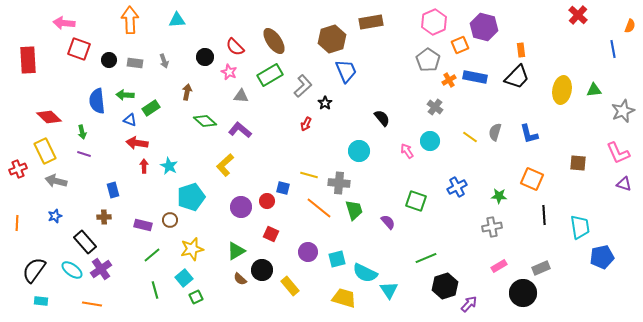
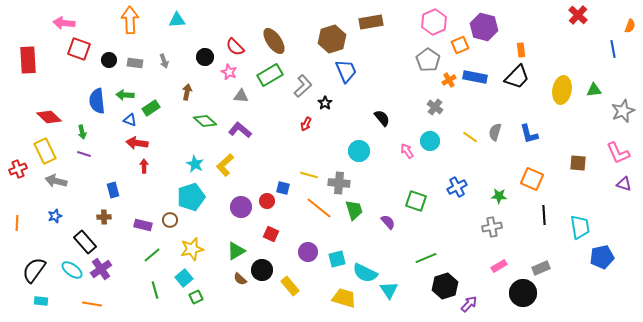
cyan star at (169, 166): moved 26 px right, 2 px up
